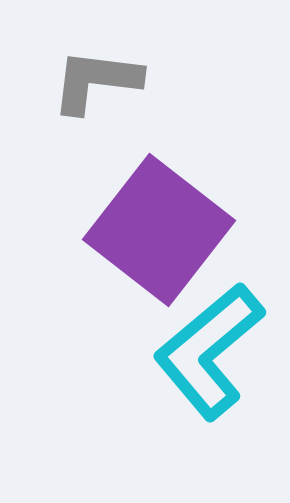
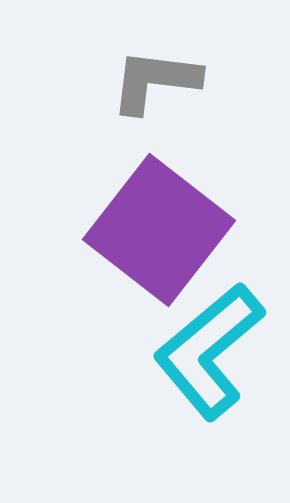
gray L-shape: moved 59 px right
